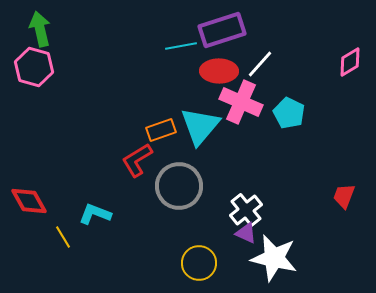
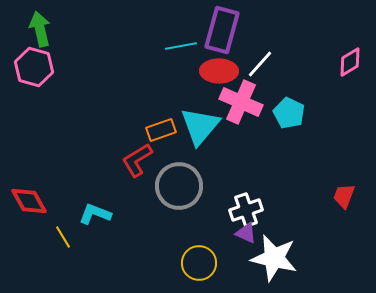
purple rectangle: rotated 57 degrees counterclockwise
white cross: rotated 20 degrees clockwise
